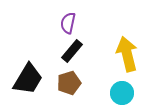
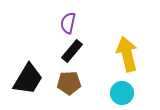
brown pentagon: rotated 15 degrees clockwise
